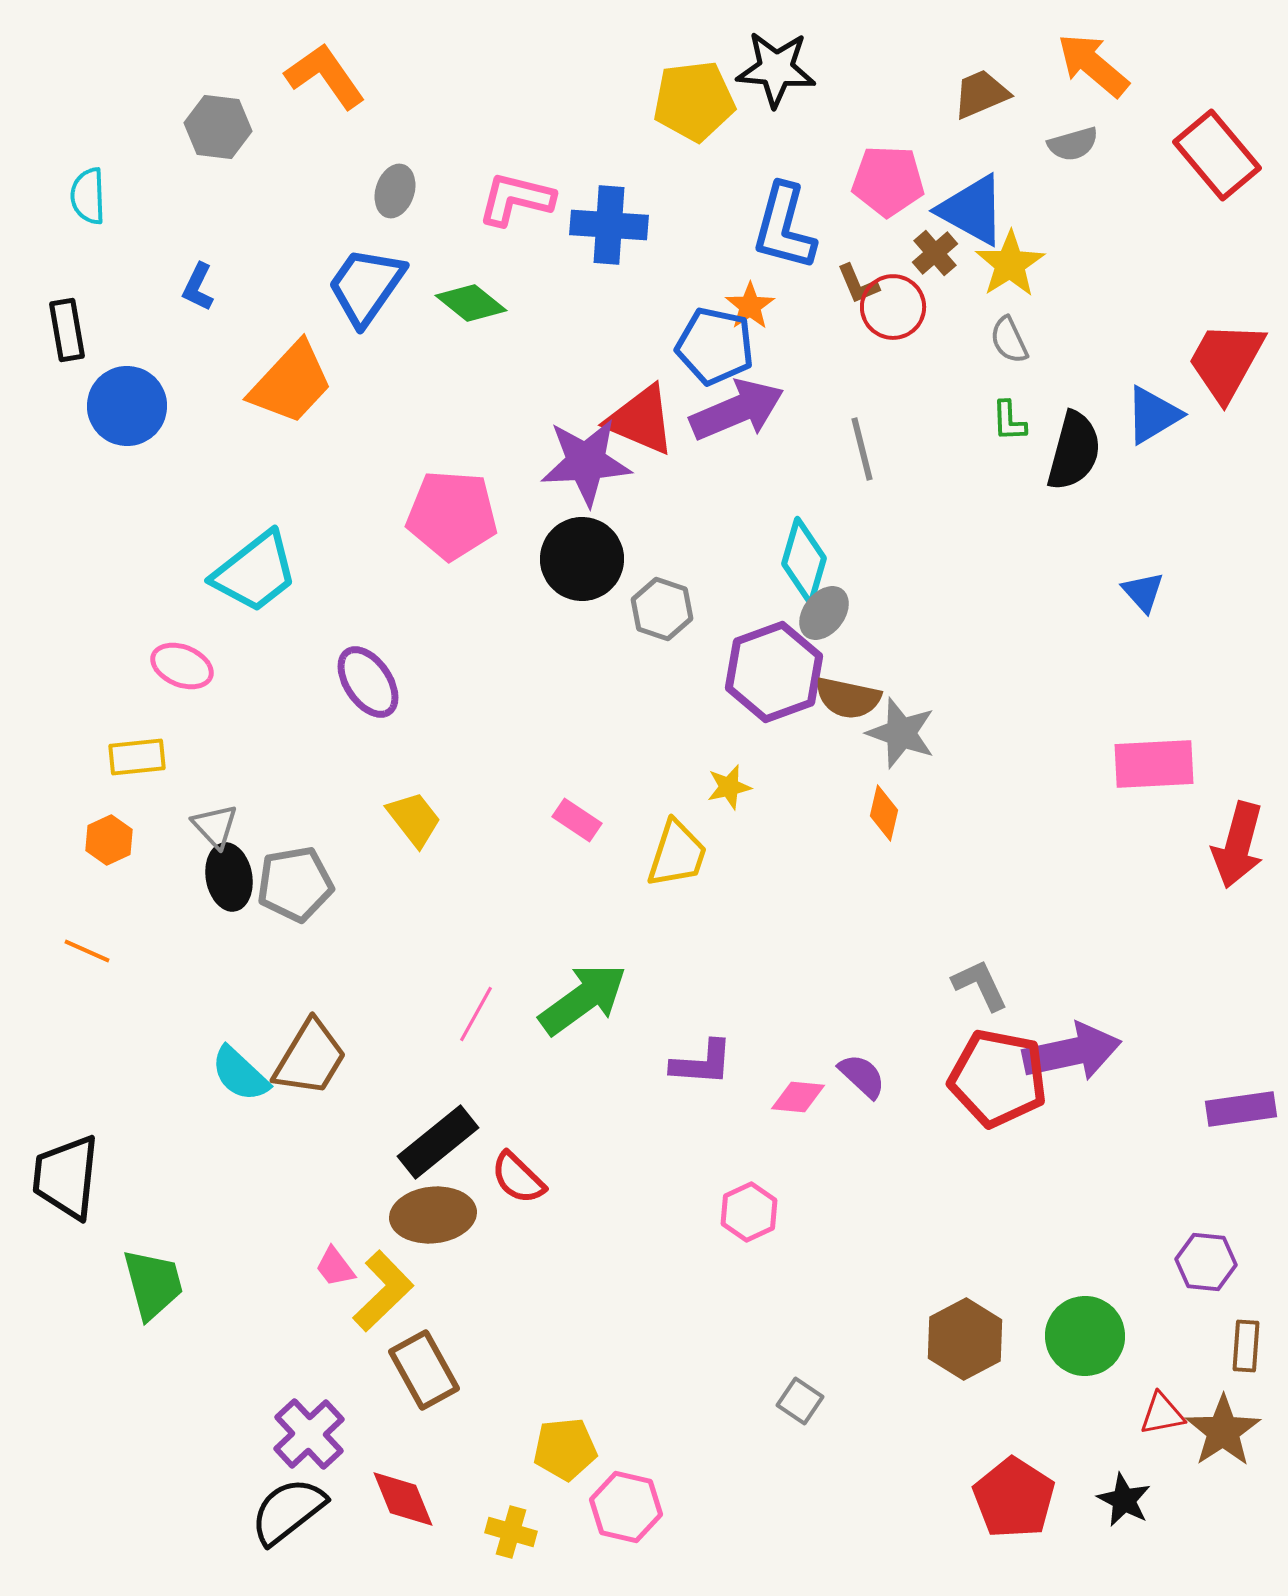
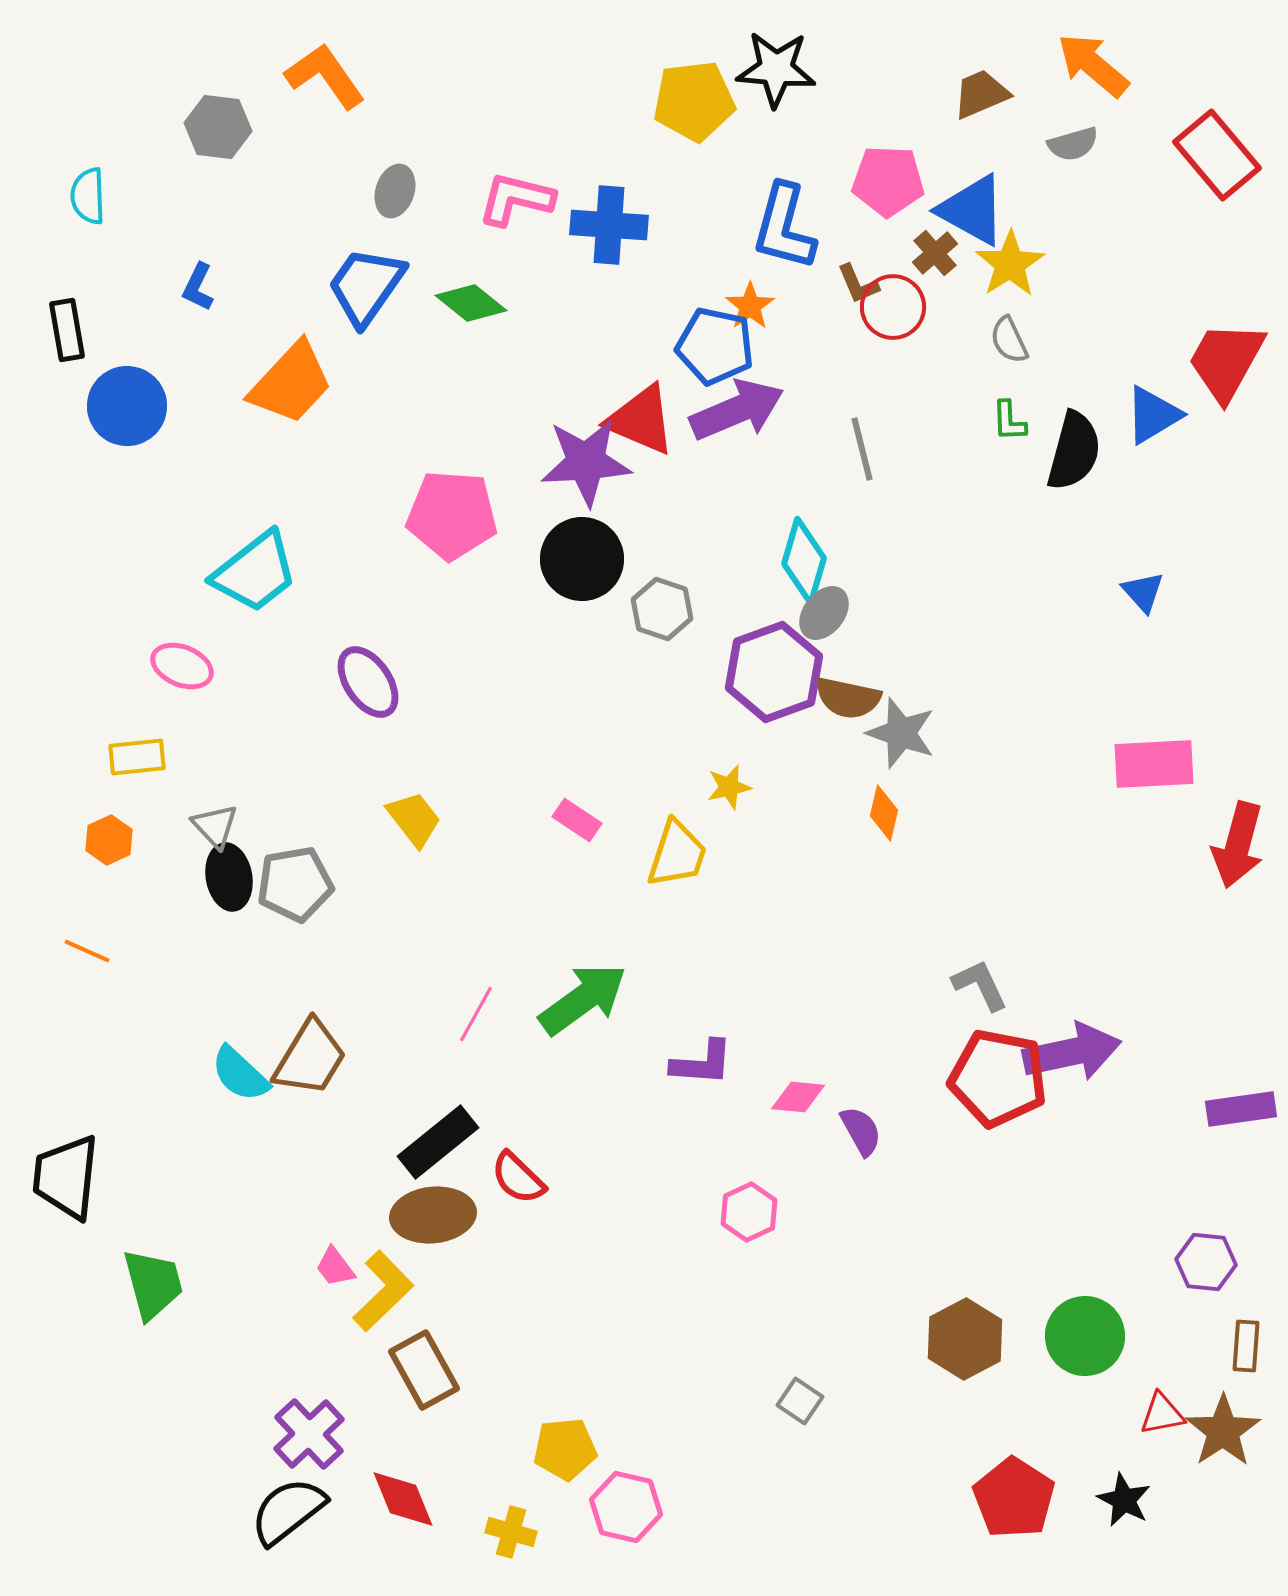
purple semicircle at (862, 1076): moved 1 px left, 55 px down; rotated 18 degrees clockwise
